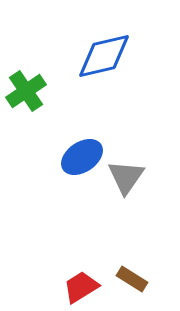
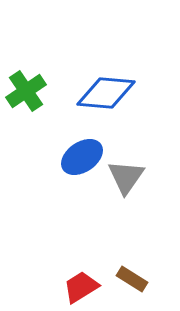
blue diamond: moved 2 px right, 37 px down; rotated 18 degrees clockwise
